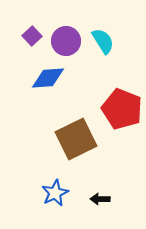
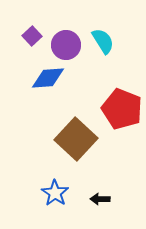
purple circle: moved 4 px down
brown square: rotated 21 degrees counterclockwise
blue star: rotated 12 degrees counterclockwise
